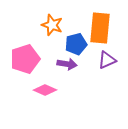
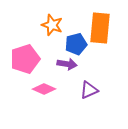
purple triangle: moved 18 px left, 30 px down
pink diamond: moved 1 px left, 1 px up
